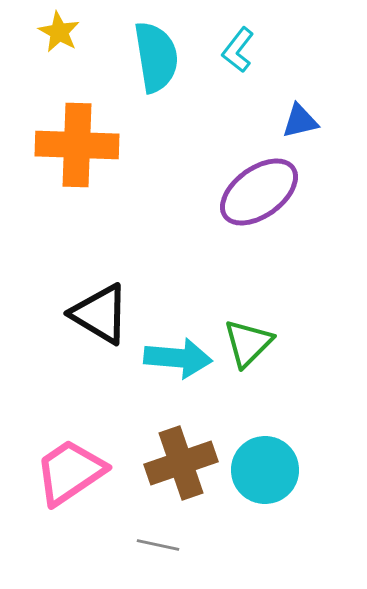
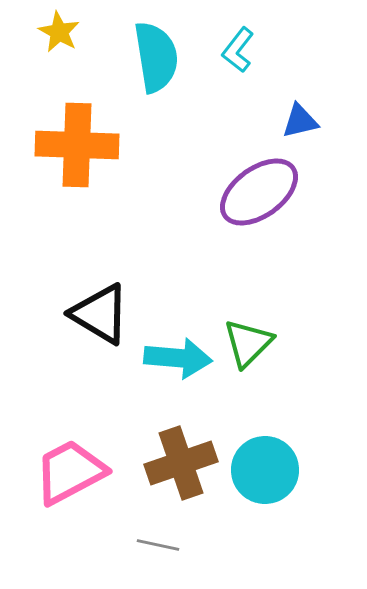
pink trapezoid: rotated 6 degrees clockwise
